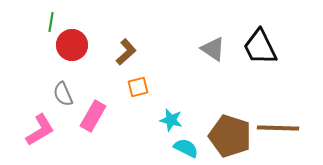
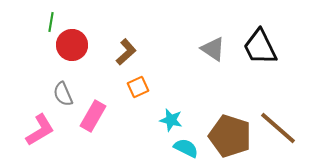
orange square: rotated 10 degrees counterclockwise
brown line: rotated 39 degrees clockwise
